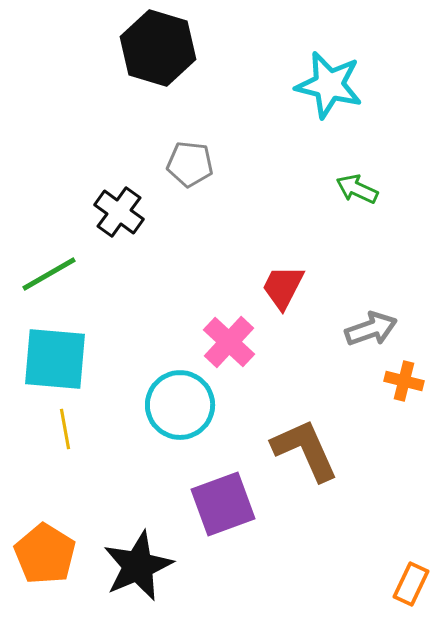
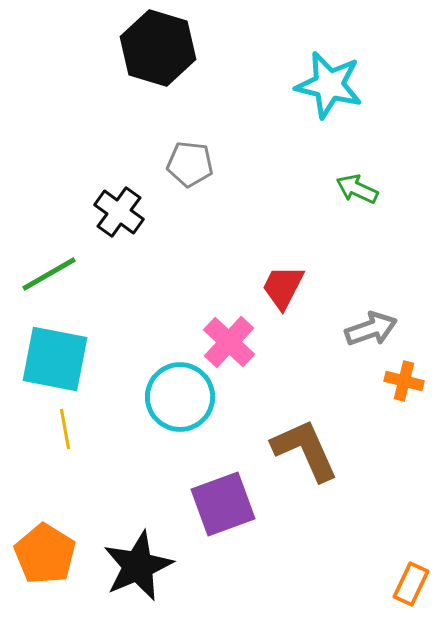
cyan square: rotated 6 degrees clockwise
cyan circle: moved 8 px up
